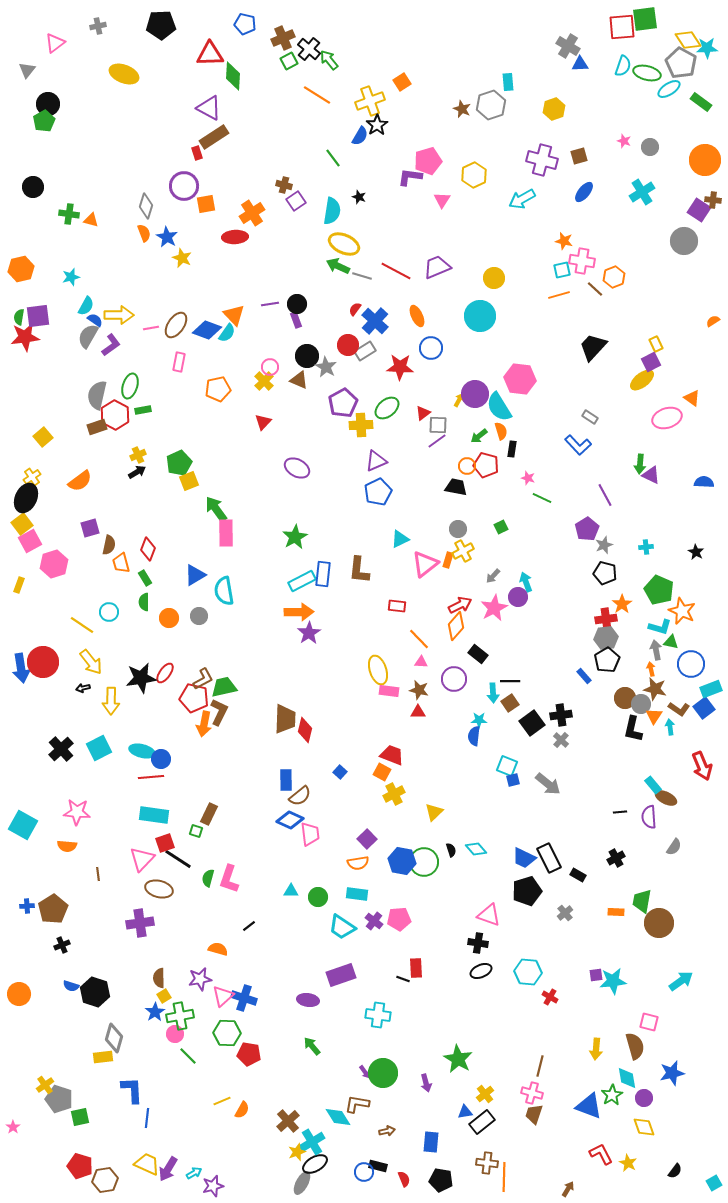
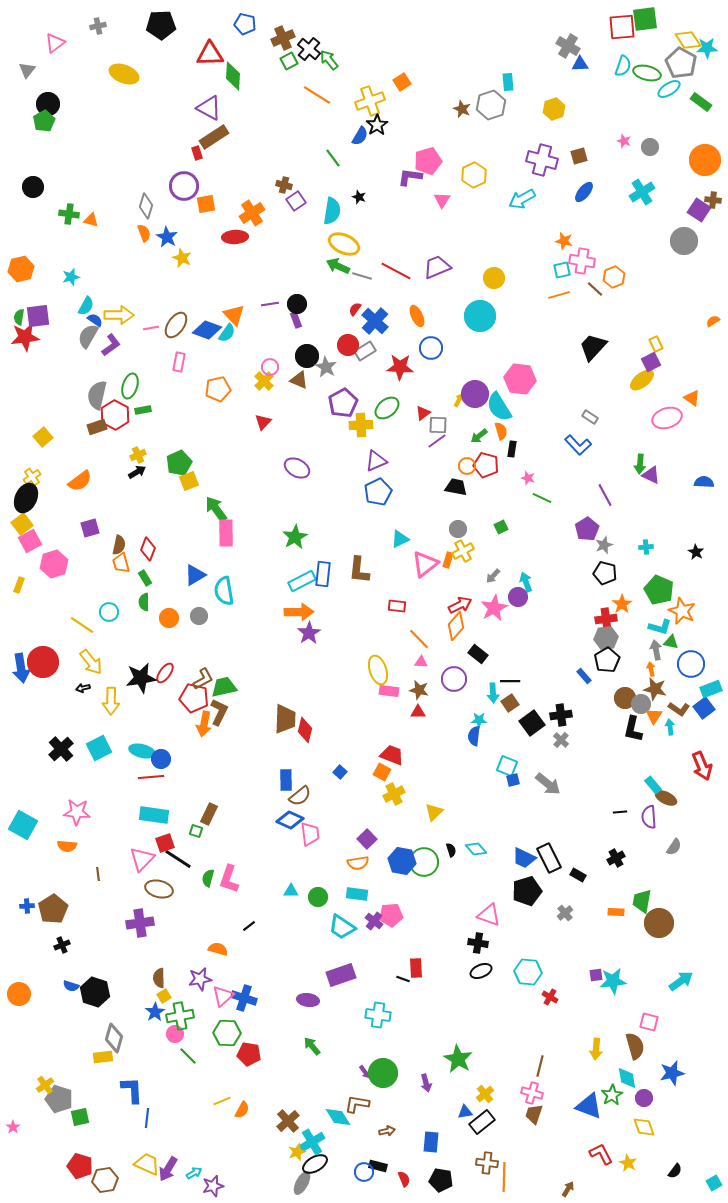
brown semicircle at (109, 545): moved 10 px right
pink pentagon at (399, 919): moved 8 px left, 4 px up
